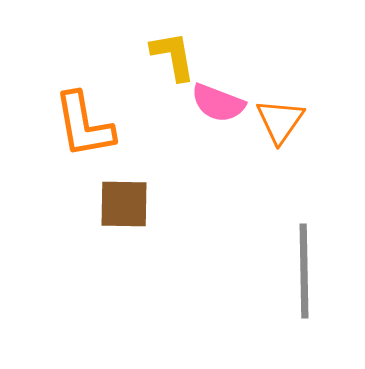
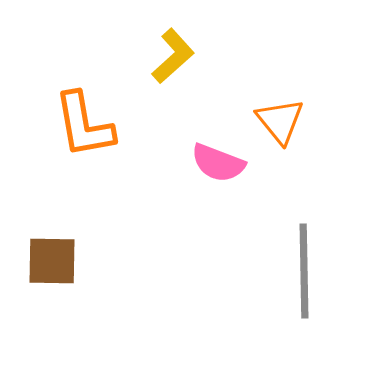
yellow L-shape: rotated 58 degrees clockwise
pink semicircle: moved 60 px down
orange triangle: rotated 14 degrees counterclockwise
brown square: moved 72 px left, 57 px down
